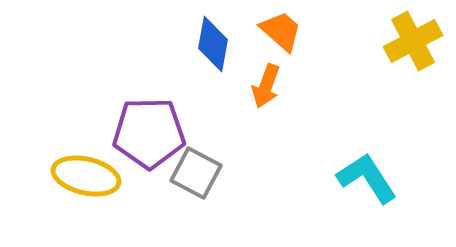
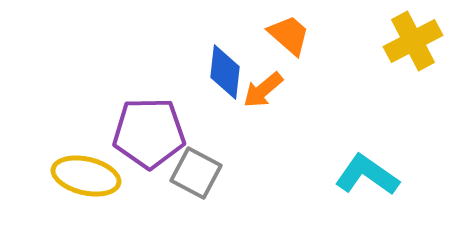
orange trapezoid: moved 8 px right, 4 px down
blue diamond: moved 12 px right, 28 px down; rotated 4 degrees counterclockwise
orange arrow: moved 3 px left, 4 px down; rotated 30 degrees clockwise
cyan L-shape: moved 3 px up; rotated 22 degrees counterclockwise
